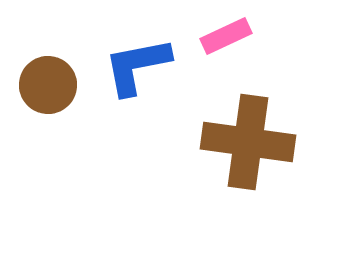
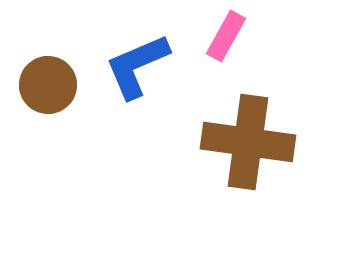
pink rectangle: rotated 36 degrees counterclockwise
blue L-shape: rotated 12 degrees counterclockwise
